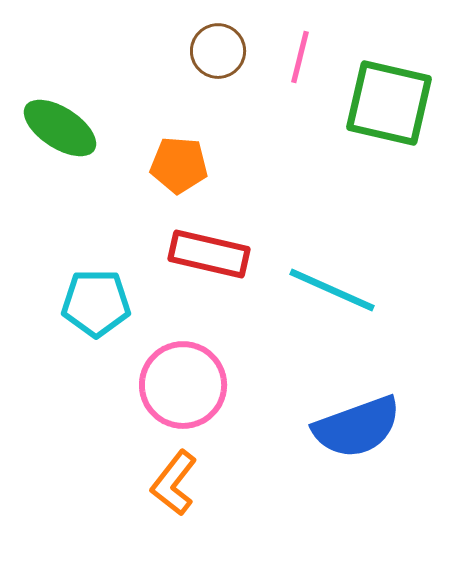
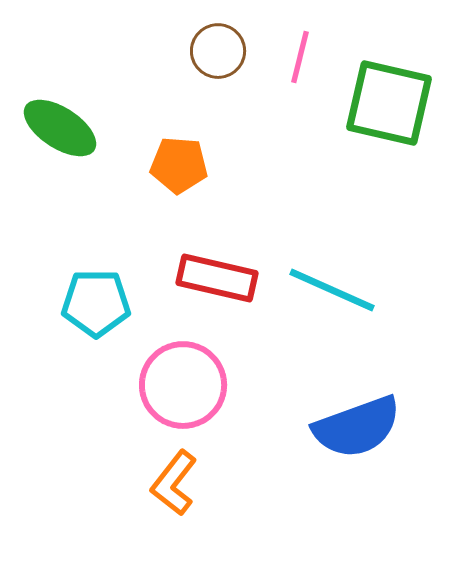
red rectangle: moved 8 px right, 24 px down
